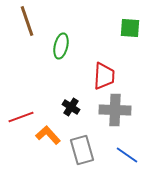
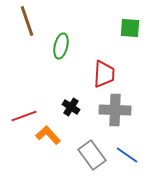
red trapezoid: moved 2 px up
red line: moved 3 px right, 1 px up
gray rectangle: moved 10 px right, 5 px down; rotated 20 degrees counterclockwise
